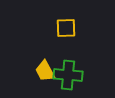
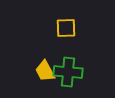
green cross: moved 3 px up
